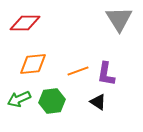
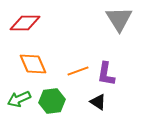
orange diamond: rotated 72 degrees clockwise
